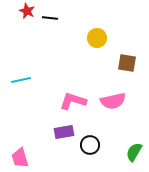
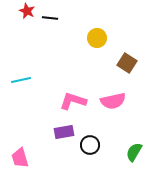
brown square: rotated 24 degrees clockwise
